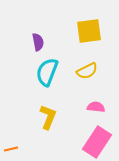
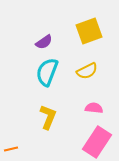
yellow square: rotated 12 degrees counterclockwise
purple semicircle: moved 6 px right; rotated 66 degrees clockwise
pink semicircle: moved 2 px left, 1 px down
